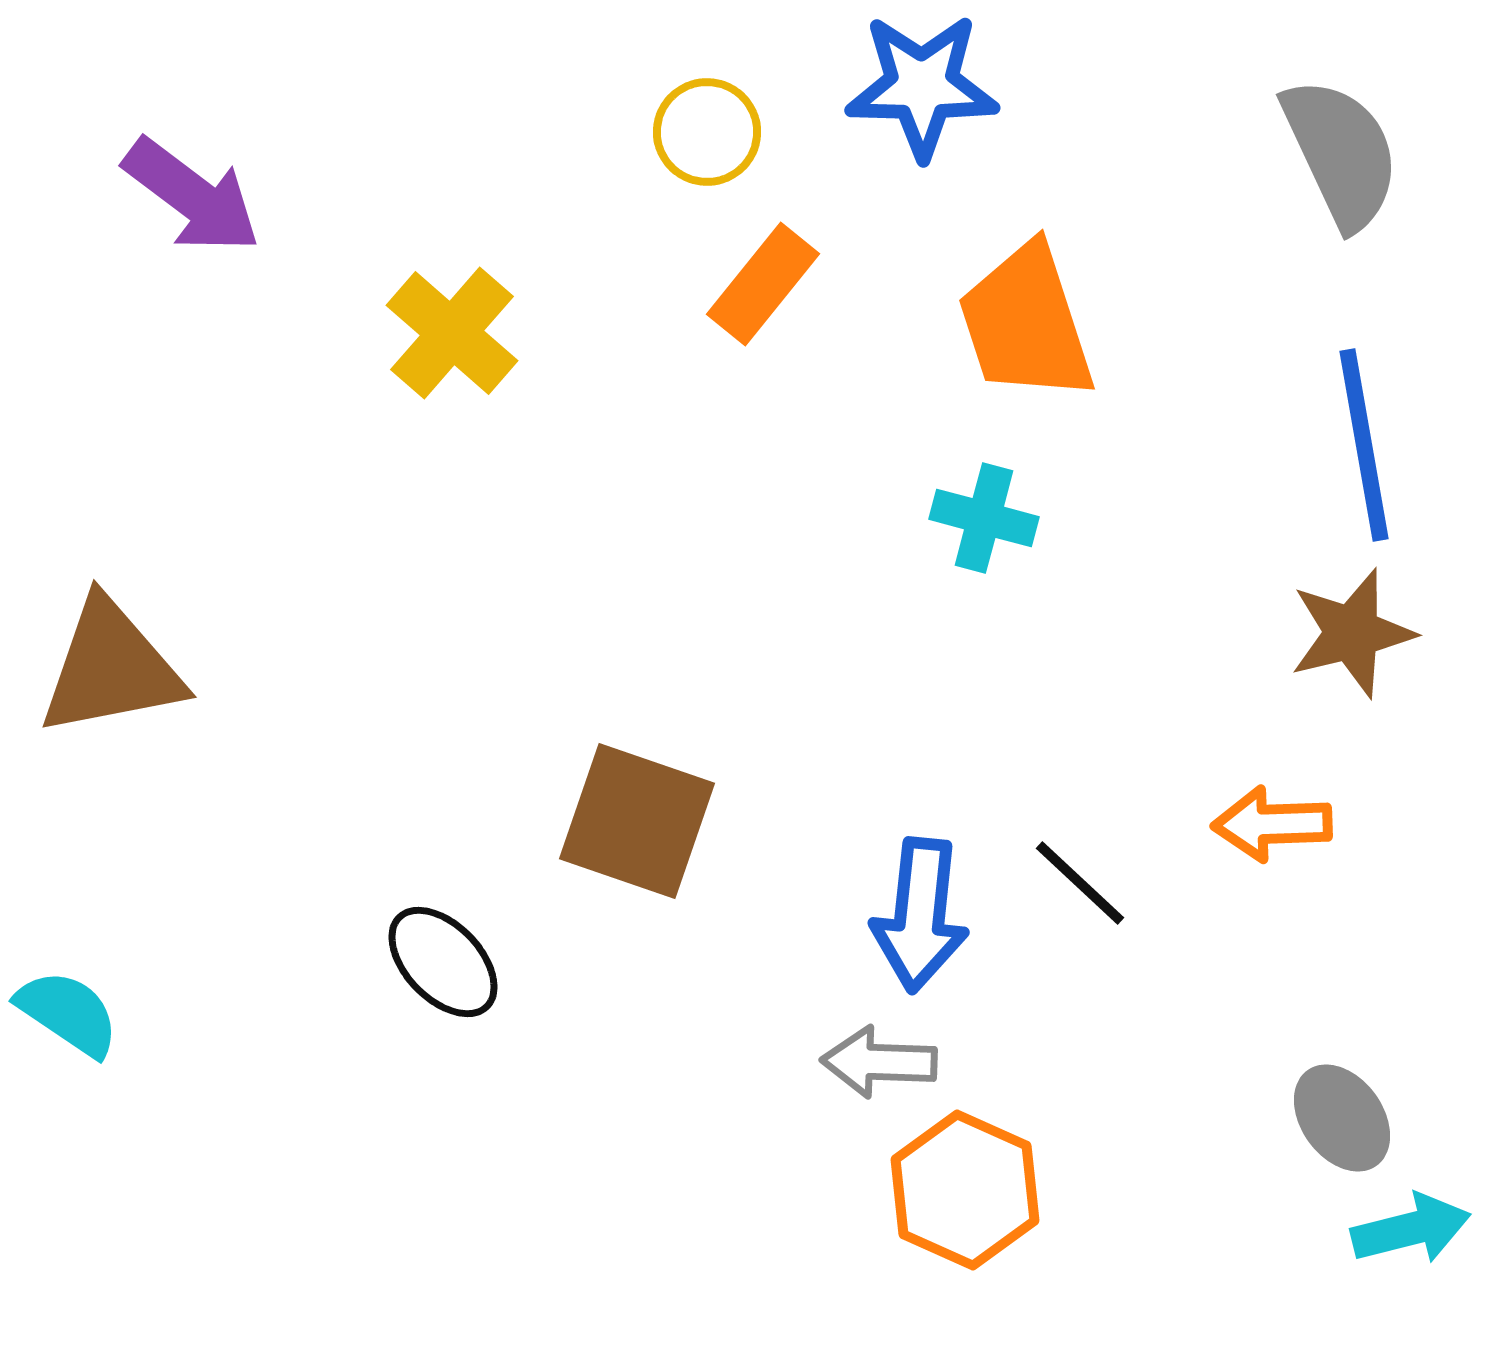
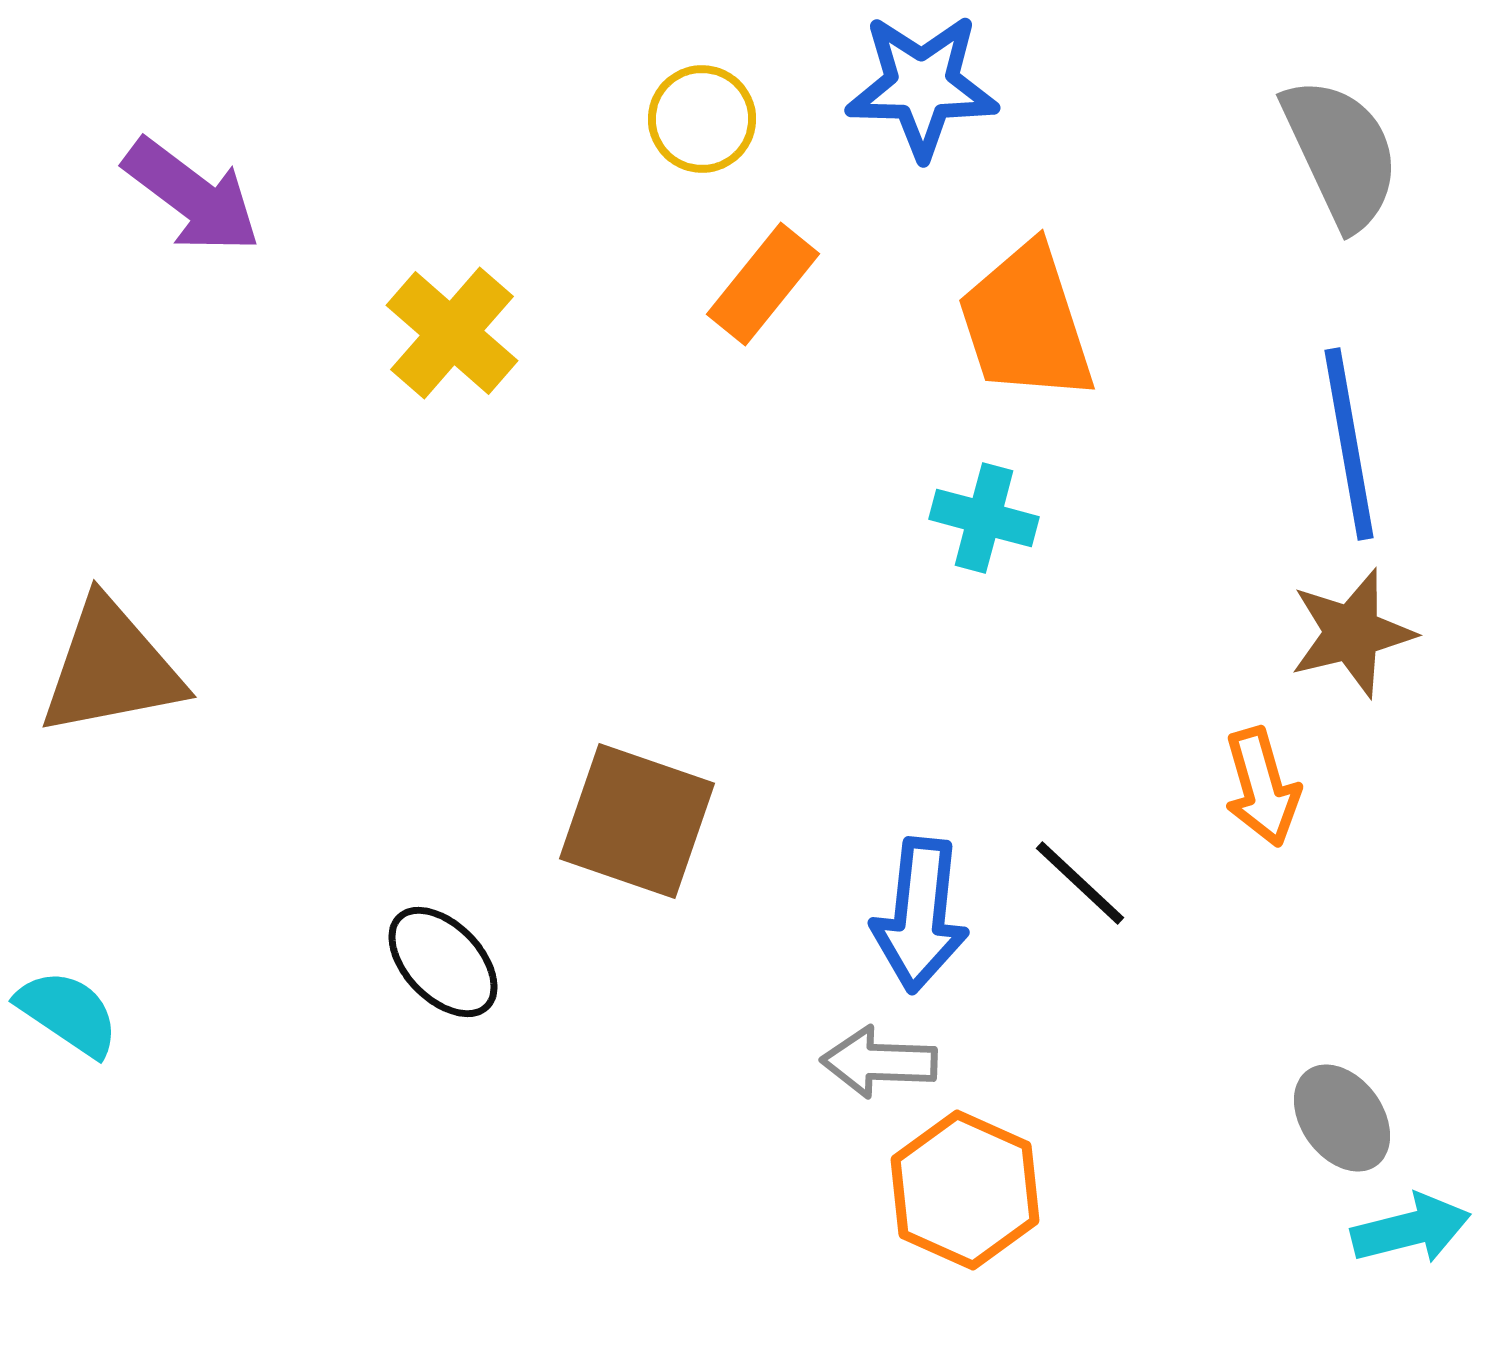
yellow circle: moved 5 px left, 13 px up
blue line: moved 15 px left, 1 px up
orange arrow: moved 10 px left, 37 px up; rotated 104 degrees counterclockwise
